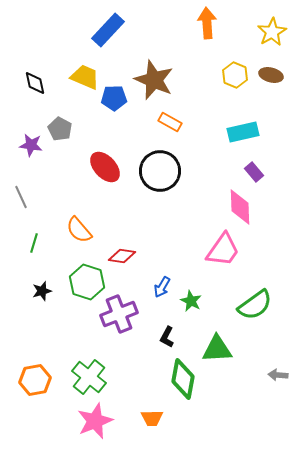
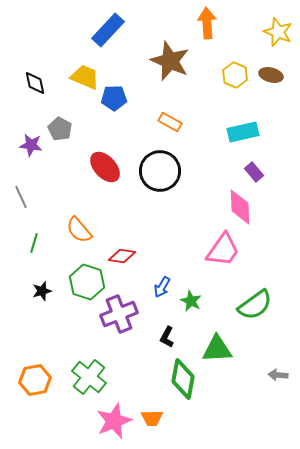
yellow star: moved 6 px right; rotated 20 degrees counterclockwise
brown star: moved 16 px right, 19 px up
pink star: moved 19 px right
